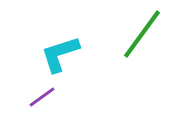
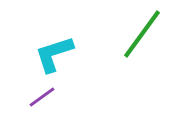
cyan L-shape: moved 6 px left
